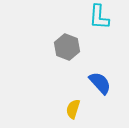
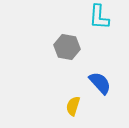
gray hexagon: rotated 10 degrees counterclockwise
yellow semicircle: moved 3 px up
